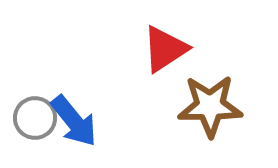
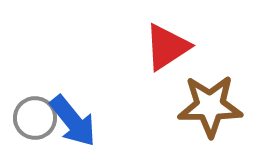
red triangle: moved 2 px right, 2 px up
blue arrow: moved 1 px left
